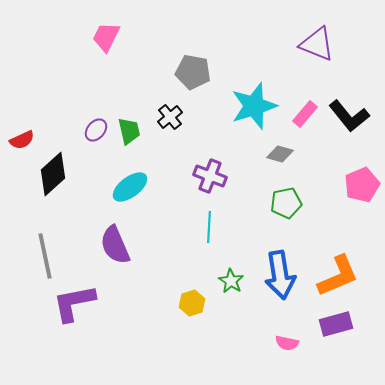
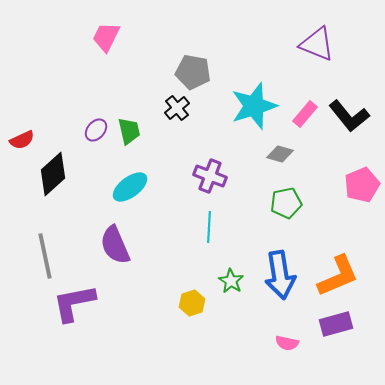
black cross: moved 7 px right, 9 px up
